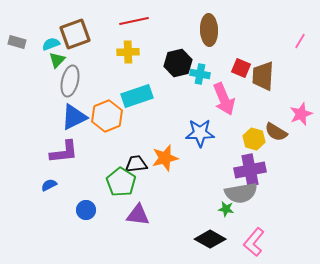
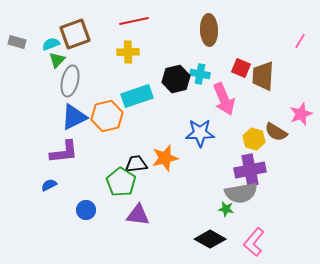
black hexagon: moved 2 px left, 16 px down
orange hexagon: rotated 8 degrees clockwise
